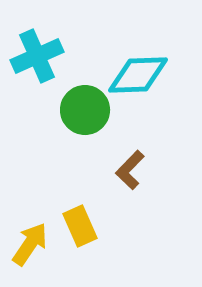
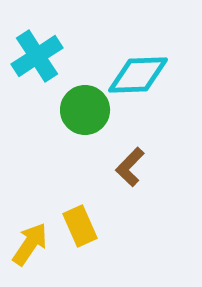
cyan cross: rotated 9 degrees counterclockwise
brown L-shape: moved 3 px up
